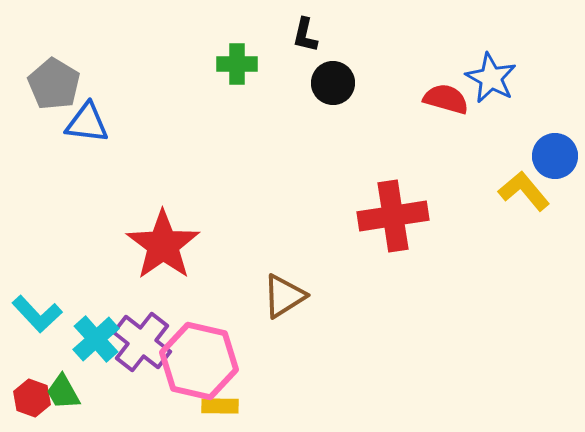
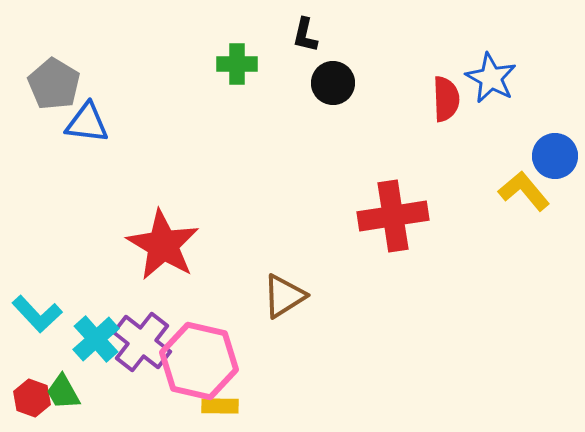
red semicircle: rotated 72 degrees clockwise
red star: rotated 6 degrees counterclockwise
